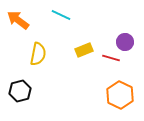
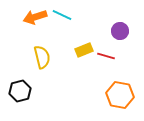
cyan line: moved 1 px right
orange arrow: moved 17 px right, 3 px up; rotated 55 degrees counterclockwise
purple circle: moved 5 px left, 11 px up
yellow semicircle: moved 4 px right, 3 px down; rotated 25 degrees counterclockwise
red line: moved 5 px left, 2 px up
orange hexagon: rotated 16 degrees counterclockwise
